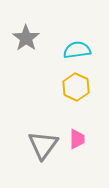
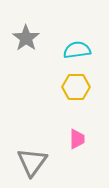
yellow hexagon: rotated 24 degrees counterclockwise
gray triangle: moved 11 px left, 17 px down
